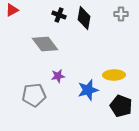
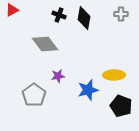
gray pentagon: rotated 30 degrees counterclockwise
